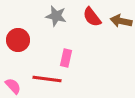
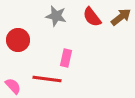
brown arrow: moved 4 px up; rotated 130 degrees clockwise
